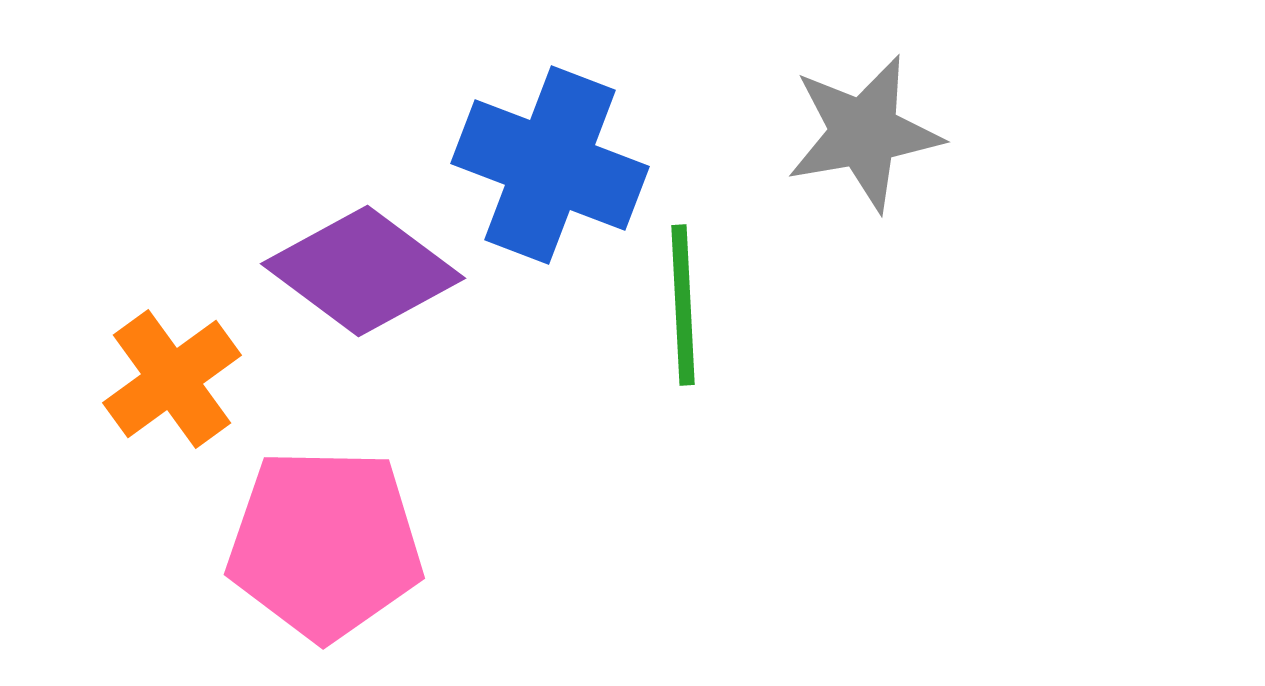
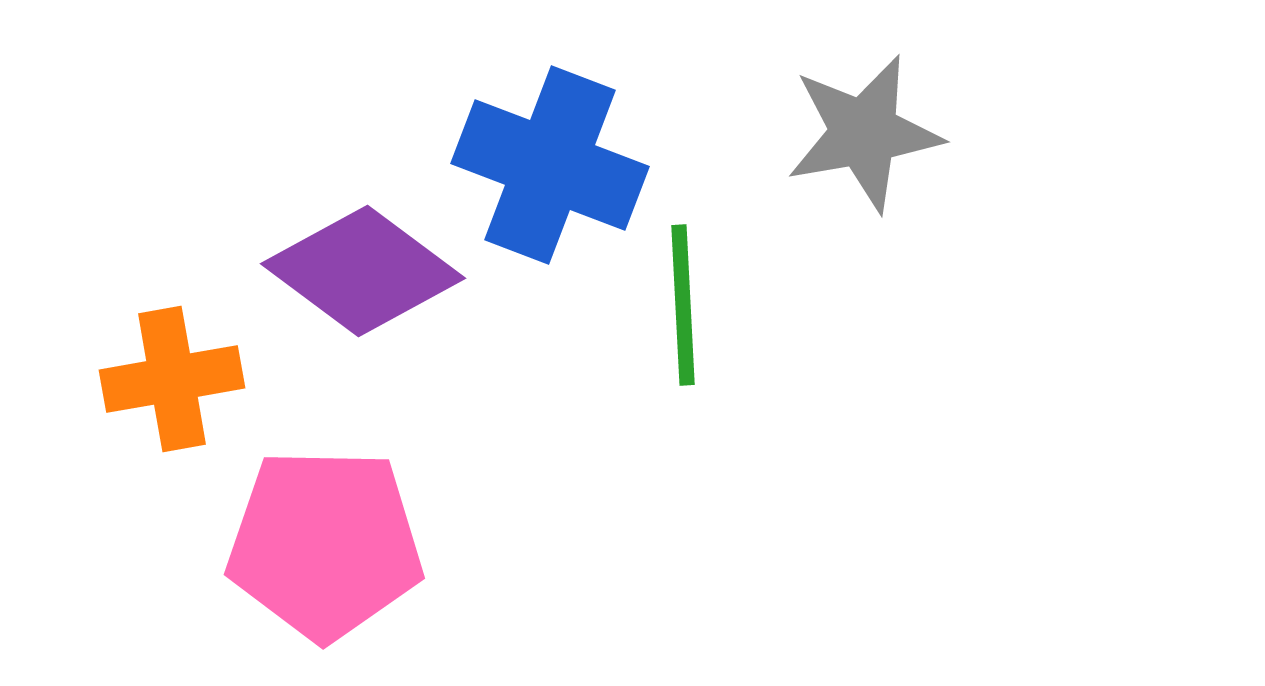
orange cross: rotated 26 degrees clockwise
